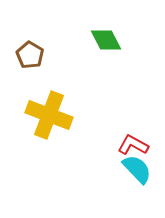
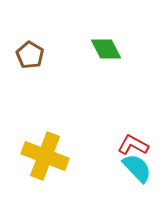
green diamond: moved 9 px down
yellow cross: moved 4 px left, 41 px down
cyan semicircle: moved 1 px up
